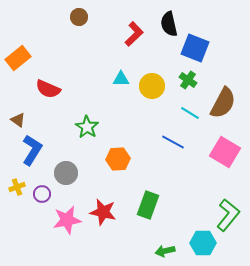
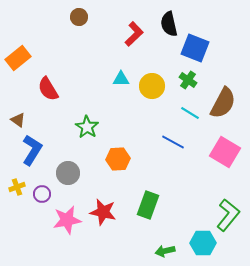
red semicircle: rotated 35 degrees clockwise
gray circle: moved 2 px right
